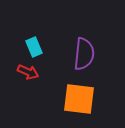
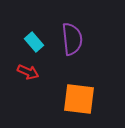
cyan rectangle: moved 5 px up; rotated 18 degrees counterclockwise
purple semicircle: moved 12 px left, 15 px up; rotated 12 degrees counterclockwise
